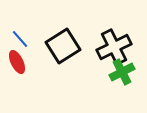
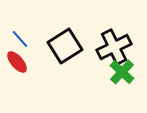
black square: moved 2 px right
red ellipse: rotated 15 degrees counterclockwise
green cross: rotated 20 degrees counterclockwise
